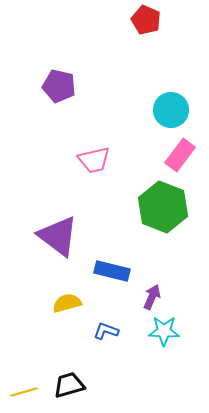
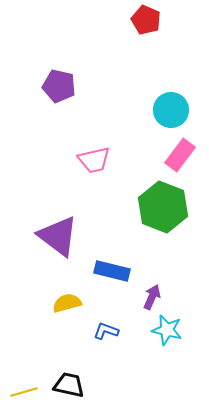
cyan star: moved 3 px right, 1 px up; rotated 12 degrees clockwise
black trapezoid: rotated 28 degrees clockwise
